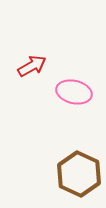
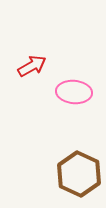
pink ellipse: rotated 8 degrees counterclockwise
